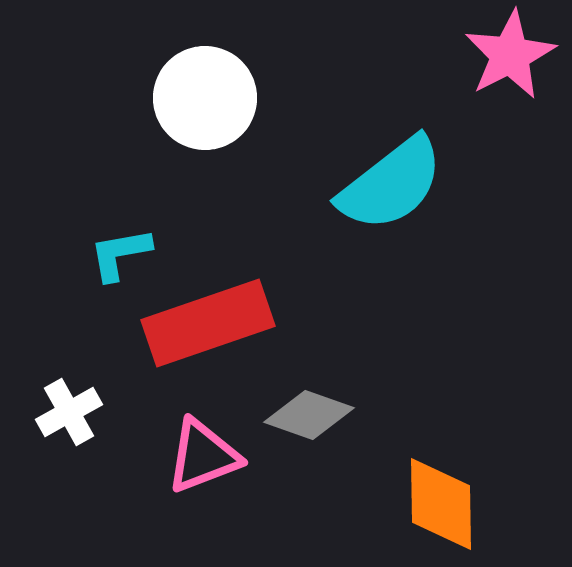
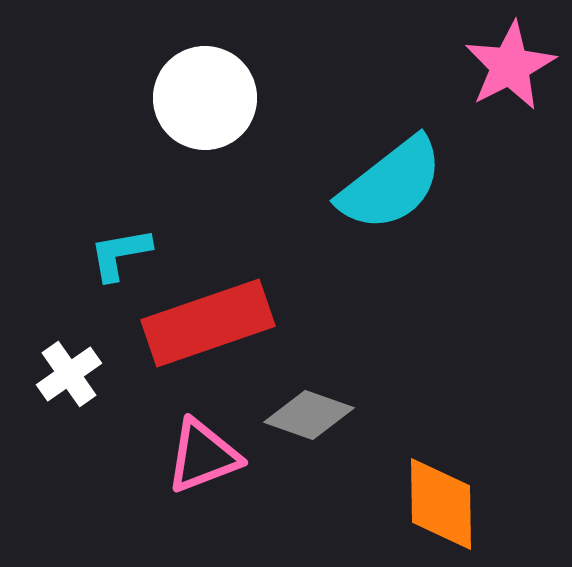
pink star: moved 11 px down
white cross: moved 38 px up; rotated 6 degrees counterclockwise
